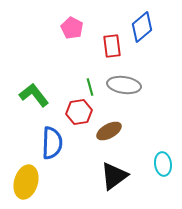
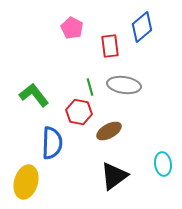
red rectangle: moved 2 px left
red hexagon: rotated 20 degrees clockwise
